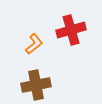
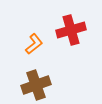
brown cross: rotated 8 degrees counterclockwise
